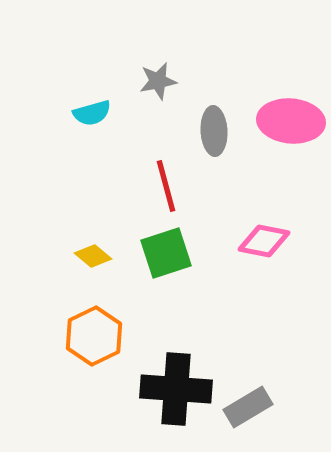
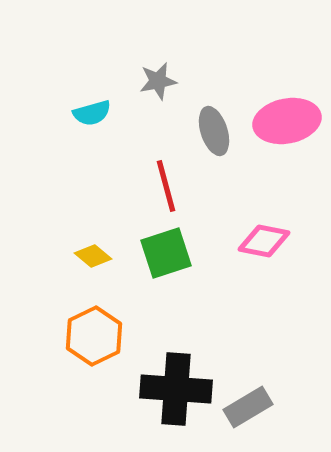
pink ellipse: moved 4 px left; rotated 16 degrees counterclockwise
gray ellipse: rotated 15 degrees counterclockwise
